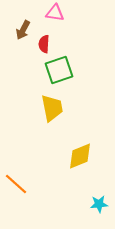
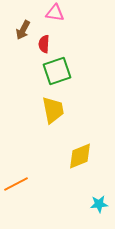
green square: moved 2 px left, 1 px down
yellow trapezoid: moved 1 px right, 2 px down
orange line: rotated 70 degrees counterclockwise
